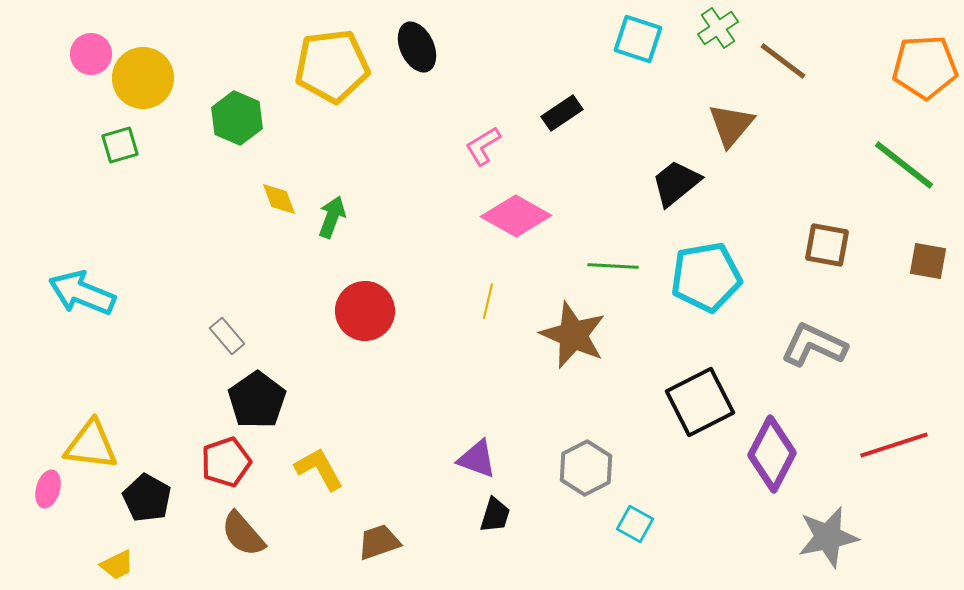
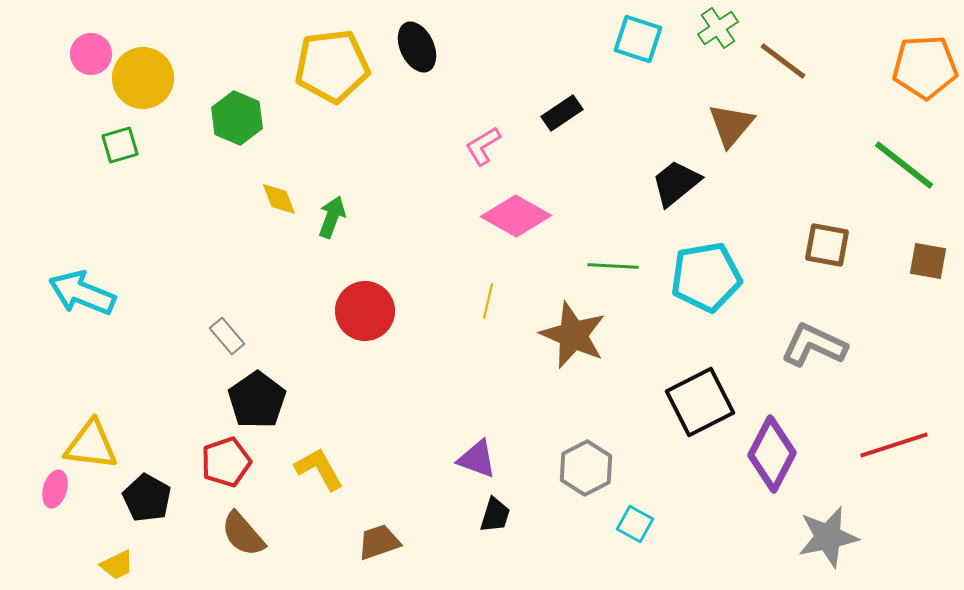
pink ellipse at (48, 489): moved 7 px right
